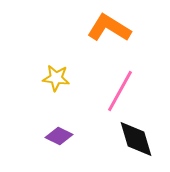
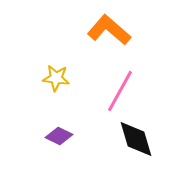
orange L-shape: moved 2 px down; rotated 9 degrees clockwise
